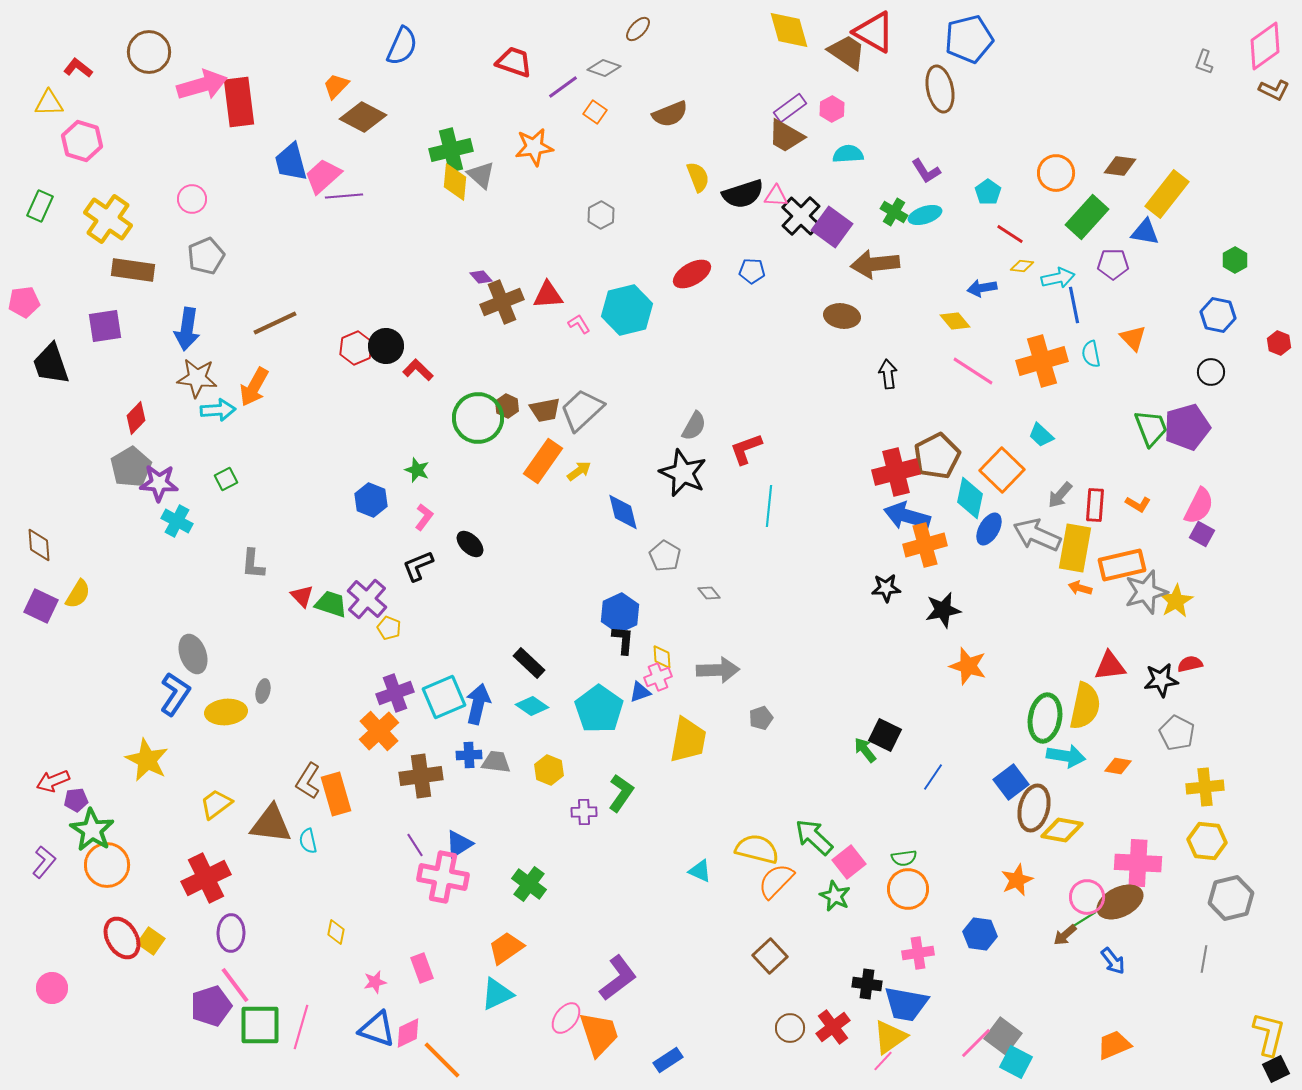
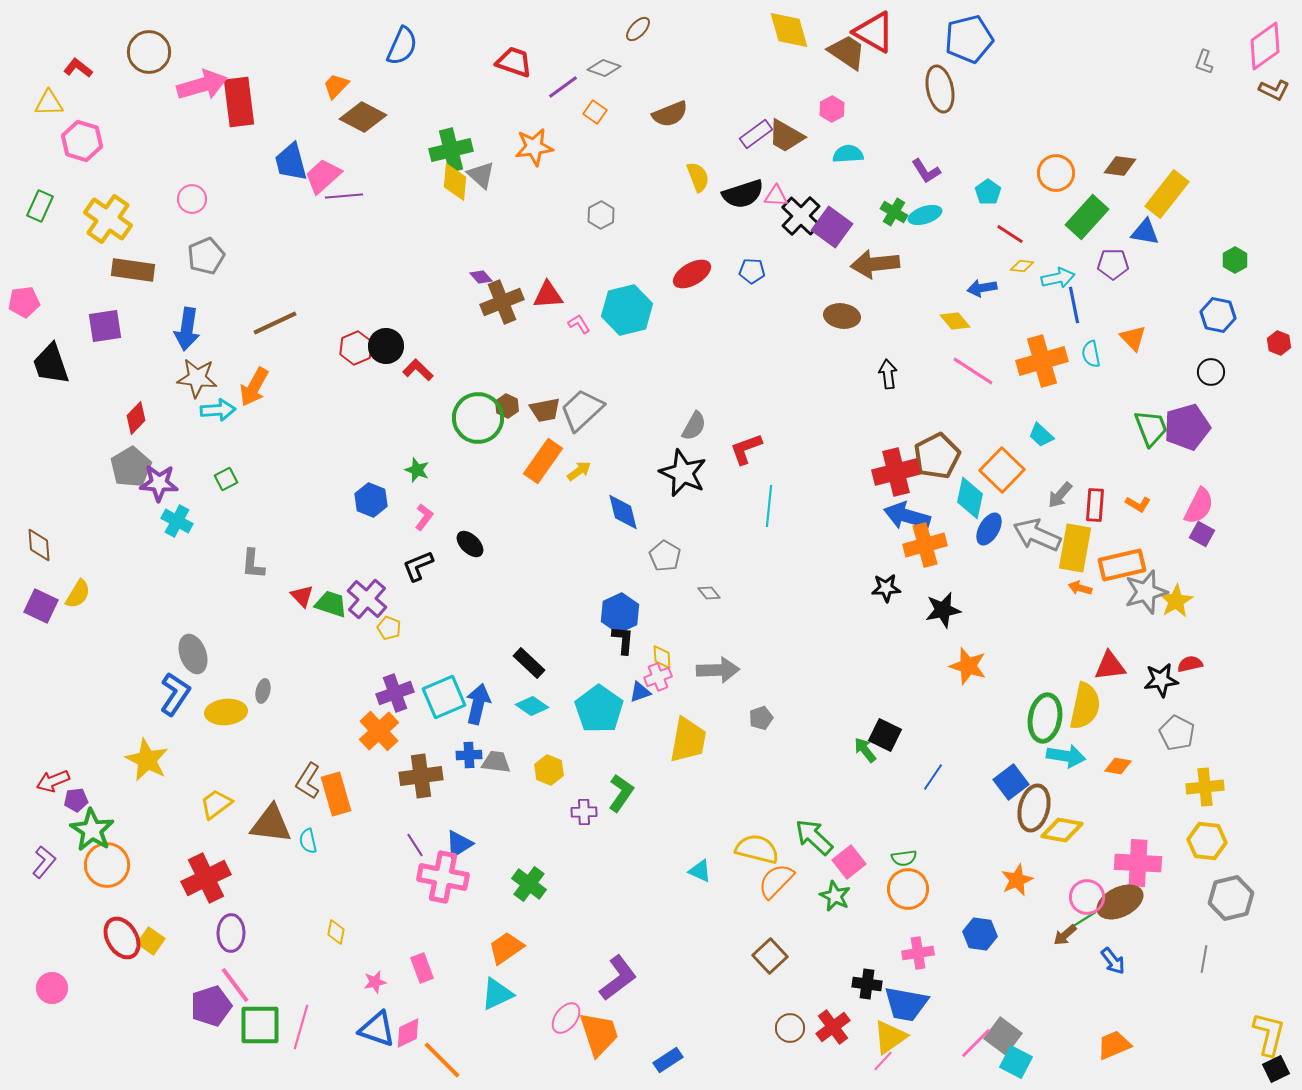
purple rectangle at (790, 108): moved 34 px left, 26 px down
